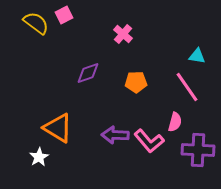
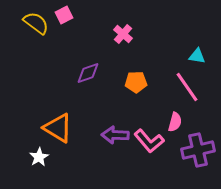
purple cross: rotated 16 degrees counterclockwise
